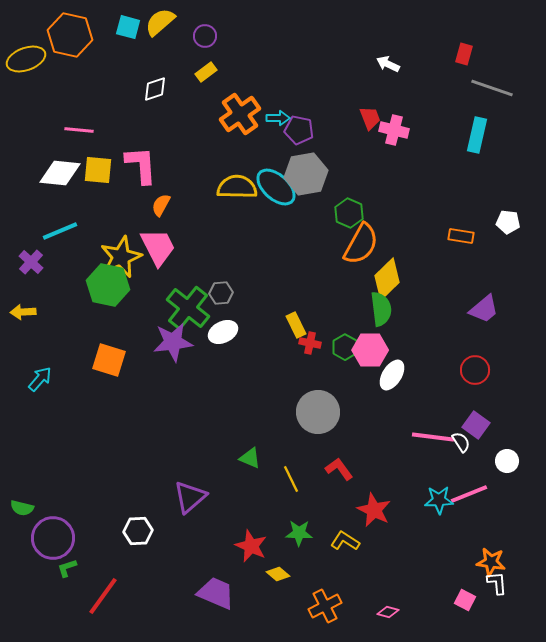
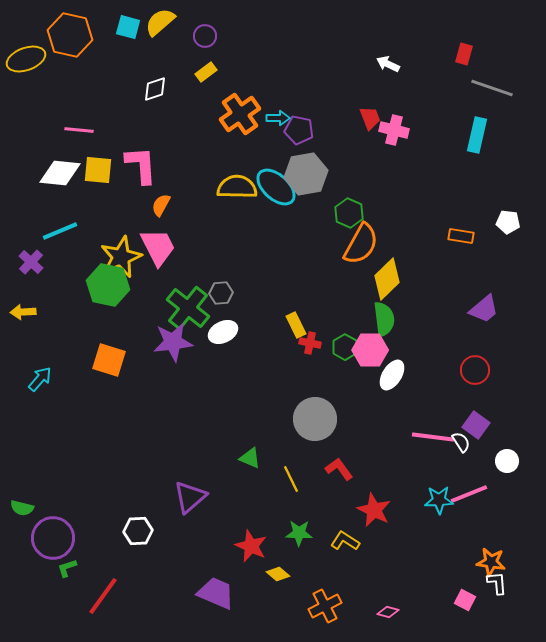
green semicircle at (381, 309): moved 3 px right, 10 px down
gray circle at (318, 412): moved 3 px left, 7 px down
